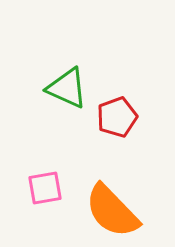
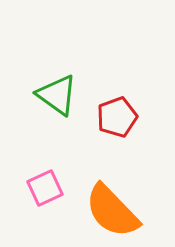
green triangle: moved 10 px left, 7 px down; rotated 12 degrees clockwise
pink square: rotated 15 degrees counterclockwise
